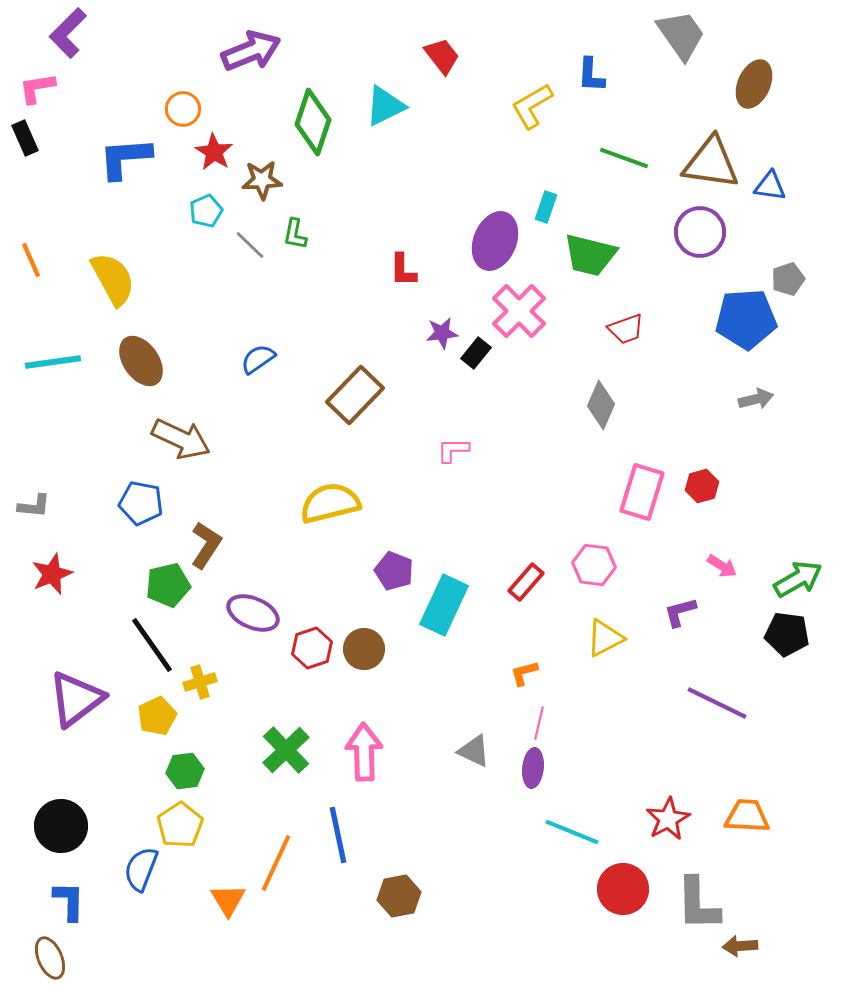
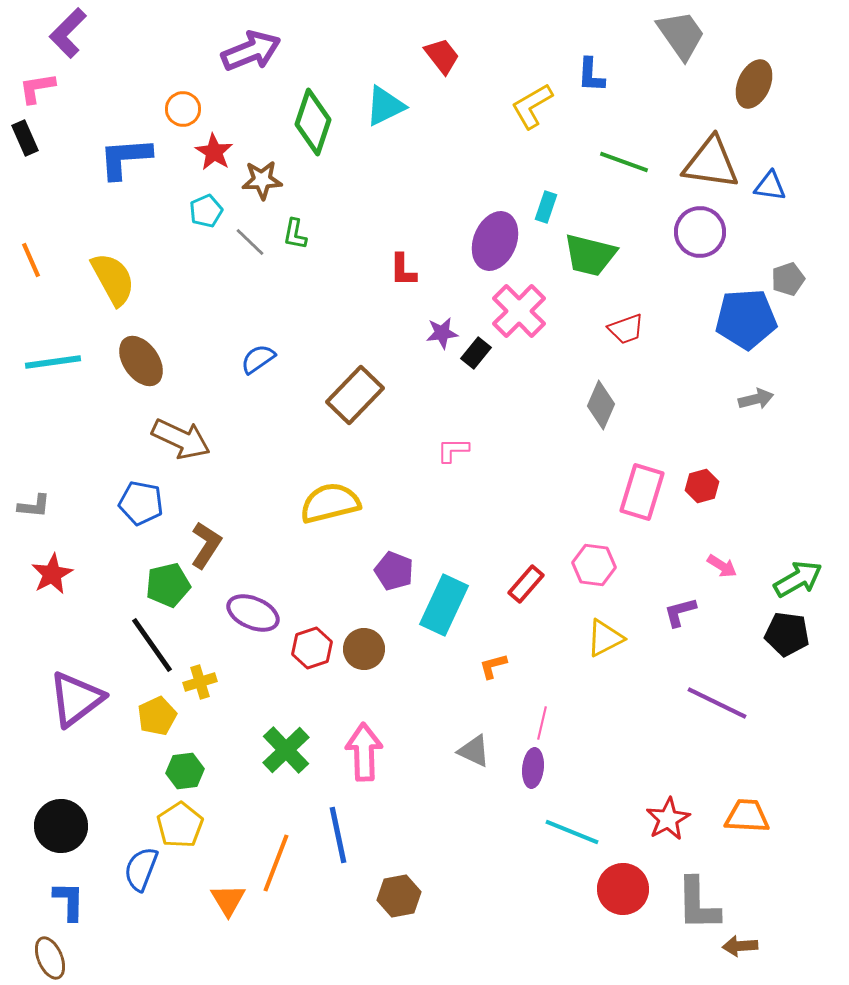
green line at (624, 158): moved 4 px down
gray line at (250, 245): moved 3 px up
red star at (52, 574): rotated 6 degrees counterclockwise
red rectangle at (526, 582): moved 2 px down
orange L-shape at (524, 673): moved 31 px left, 7 px up
pink line at (539, 723): moved 3 px right
orange line at (276, 863): rotated 4 degrees counterclockwise
